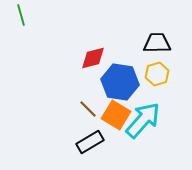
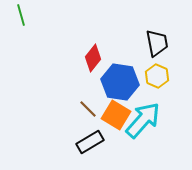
black trapezoid: rotated 80 degrees clockwise
red diamond: rotated 36 degrees counterclockwise
yellow hexagon: moved 2 px down; rotated 20 degrees counterclockwise
